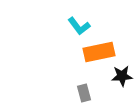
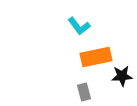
orange rectangle: moved 3 px left, 5 px down
gray rectangle: moved 1 px up
